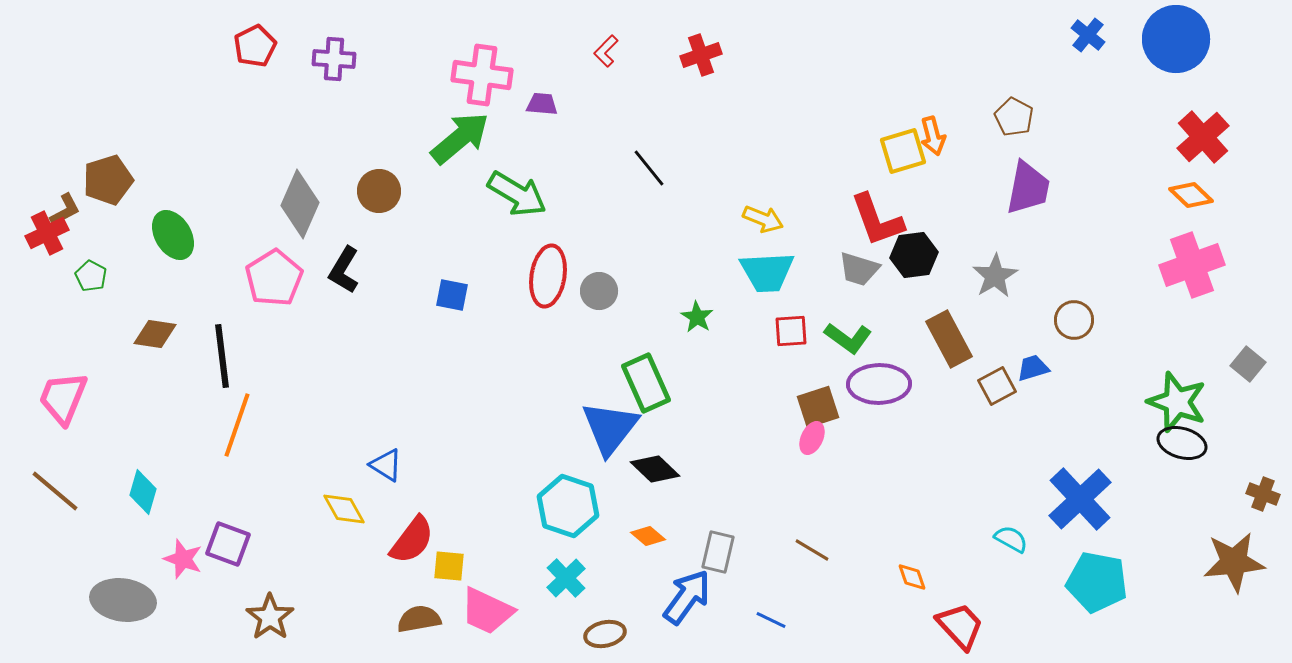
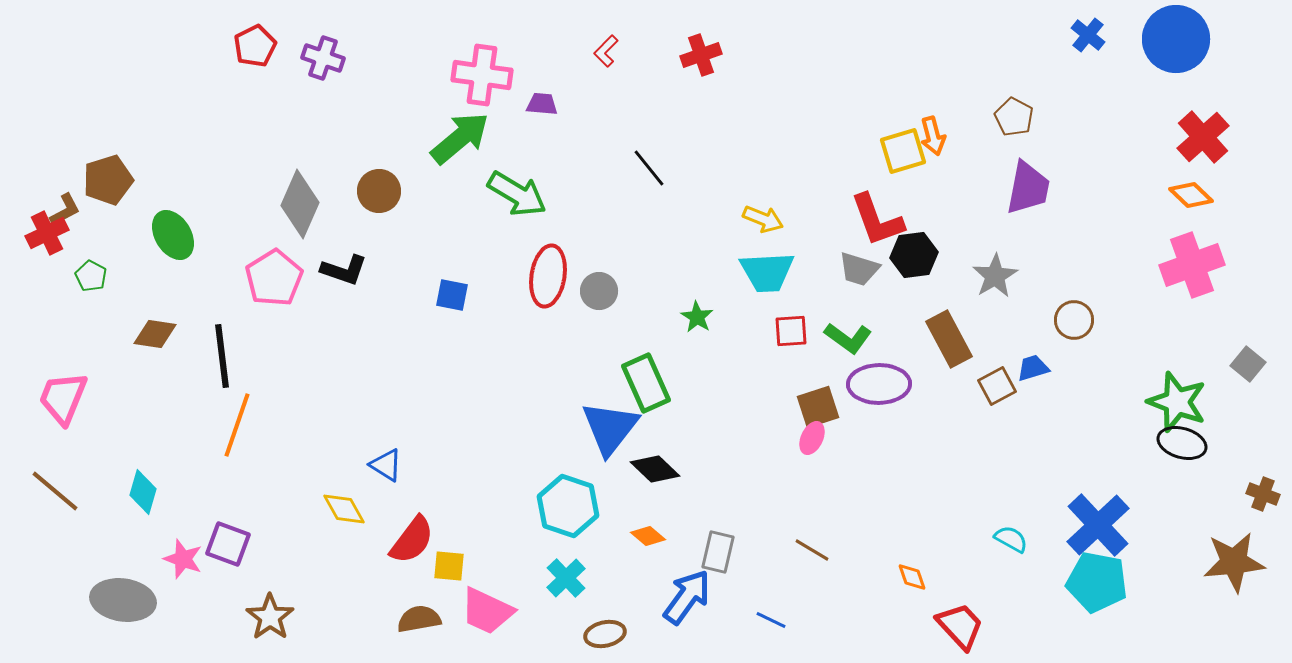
purple cross at (334, 59): moved 11 px left, 1 px up; rotated 15 degrees clockwise
black L-shape at (344, 270): rotated 102 degrees counterclockwise
blue cross at (1080, 499): moved 18 px right, 26 px down
